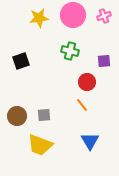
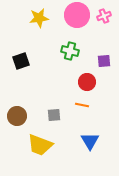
pink circle: moved 4 px right
orange line: rotated 40 degrees counterclockwise
gray square: moved 10 px right
